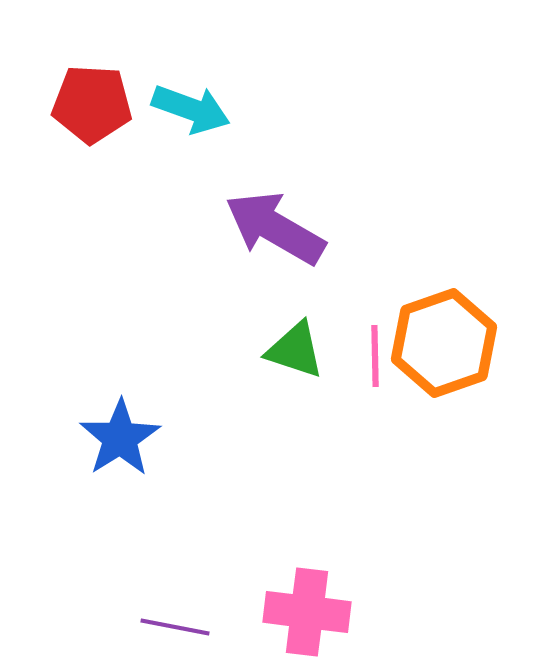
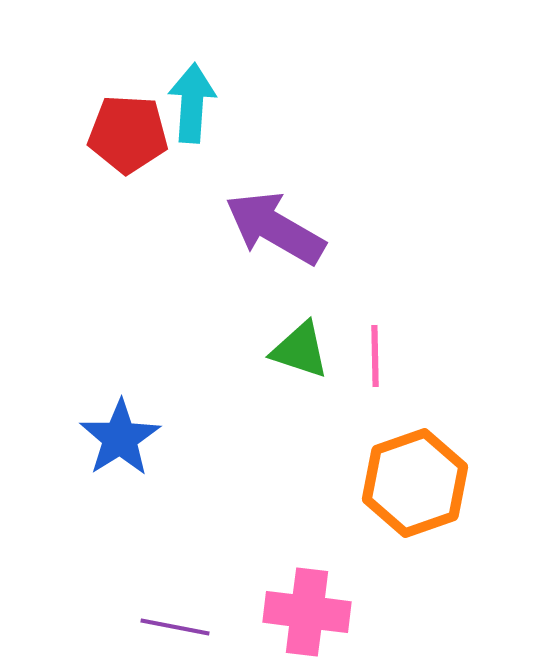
red pentagon: moved 36 px right, 30 px down
cyan arrow: moved 1 px right, 6 px up; rotated 106 degrees counterclockwise
orange hexagon: moved 29 px left, 140 px down
green triangle: moved 5 px right
